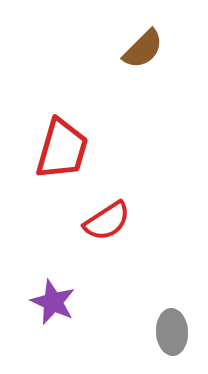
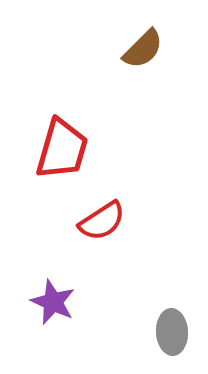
red semicircle: moved 5 px left
